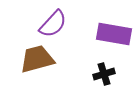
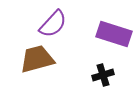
purple rectangle: rotated 8 degrees clockwise
black cross: moved 1 px left, 1 px down
